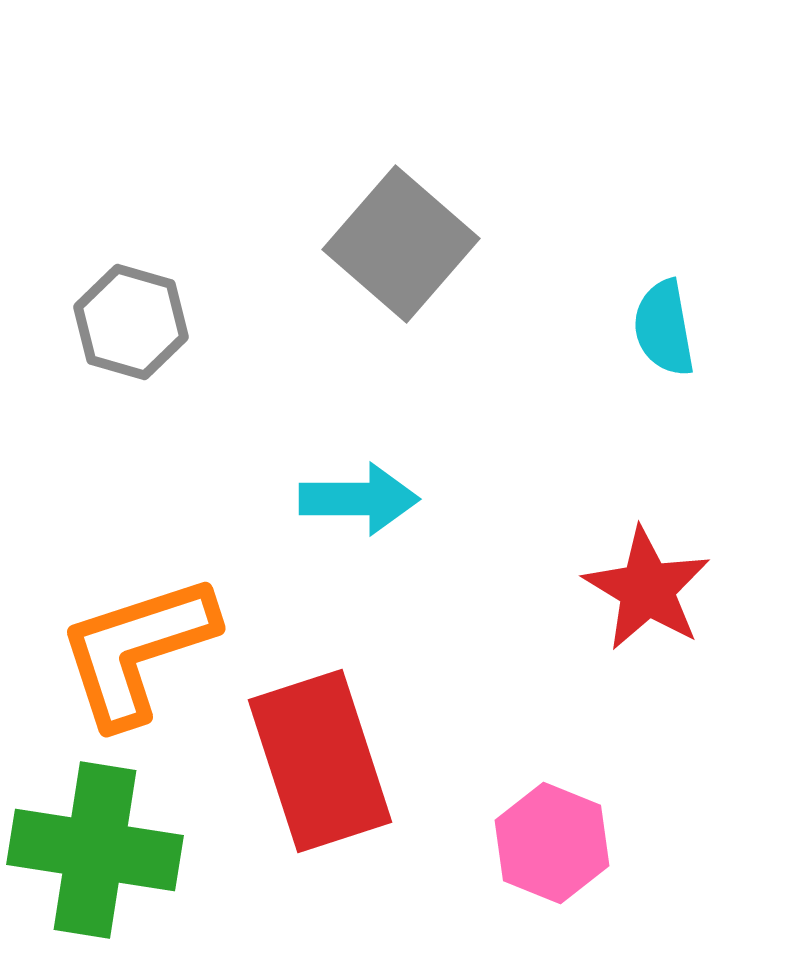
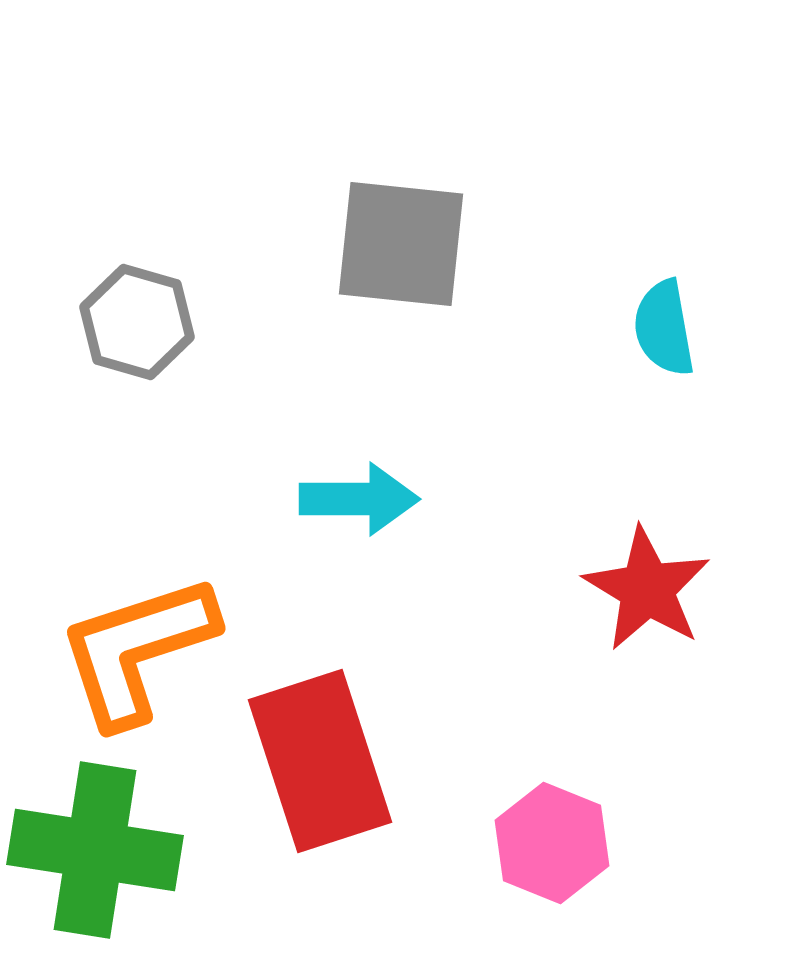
gray square: rotated 35 degrees counterclockwise
gray hexagon: moved 6 px right
